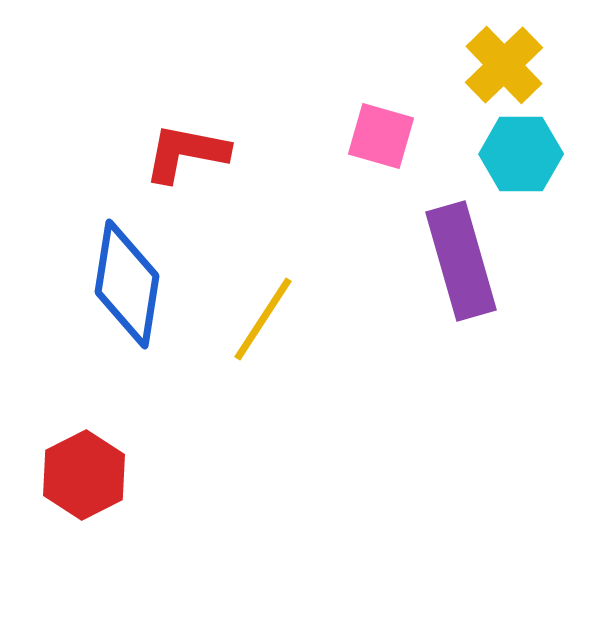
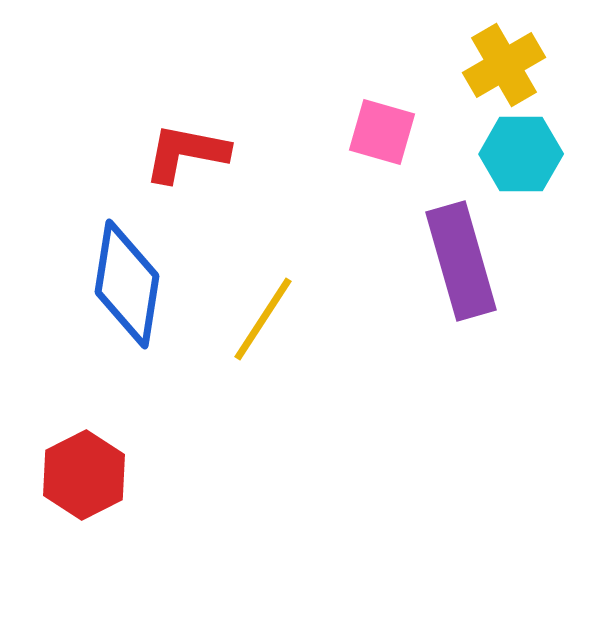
yellow cross: rotated 14 degrees clockwise
pink square: moved 1 px right, 4 px up
